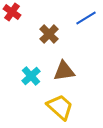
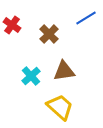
red cross: moved 13 px down
